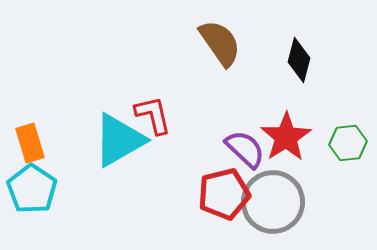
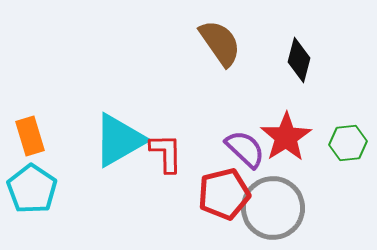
red L-shape: moved 13 px right, 38 px down; rotated 12 degrees clockwise
orange rectangle: moved 7 px up
gray circle: moved 6 px down
